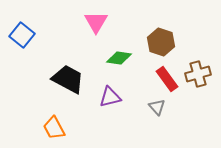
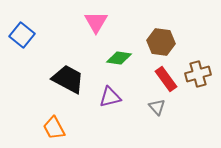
brown hexagon: rotated 12 degrees counterclockwise
red rectangle: moved 1 px left
